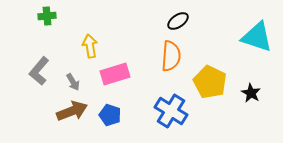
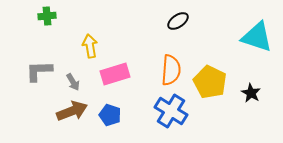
orange semicircle: moved 14 px down
gray L-shape: rotated 48 degrees clockwise
